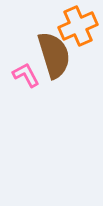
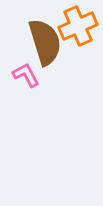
brown semicircle: moved 9 px left, 13 px up
